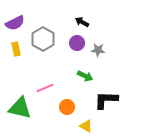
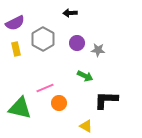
black arrow: moved 12 px left, 9 px up; rotated 32 degrees counterclockwise
orange circle: moved 8 px left, 4 px up
